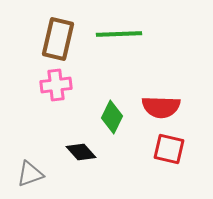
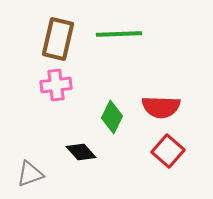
red square: moved 1 px left, 2 px down; rotated 28 degrees clockwise
